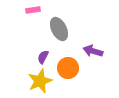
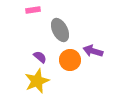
gray ellipse: moved 1 px right, 1 px down
purple semicircle: moved 3 px left; rotated 104 degrees clockwise
orange circle: moved 2 px right, 8 px up
yellow star: moved 3 px left
